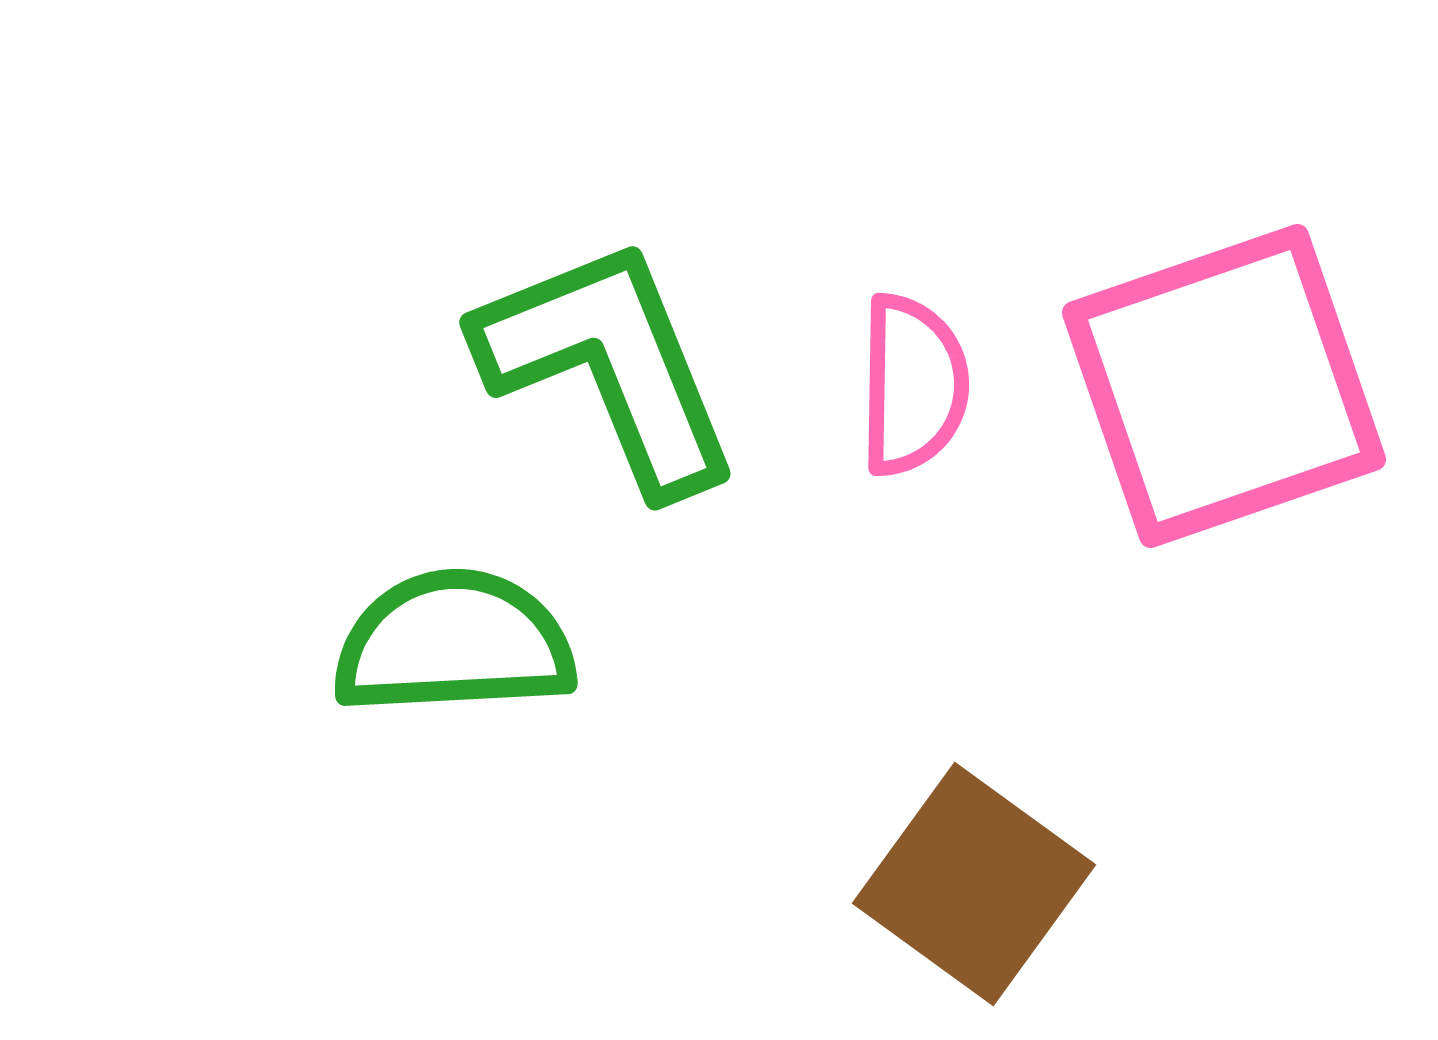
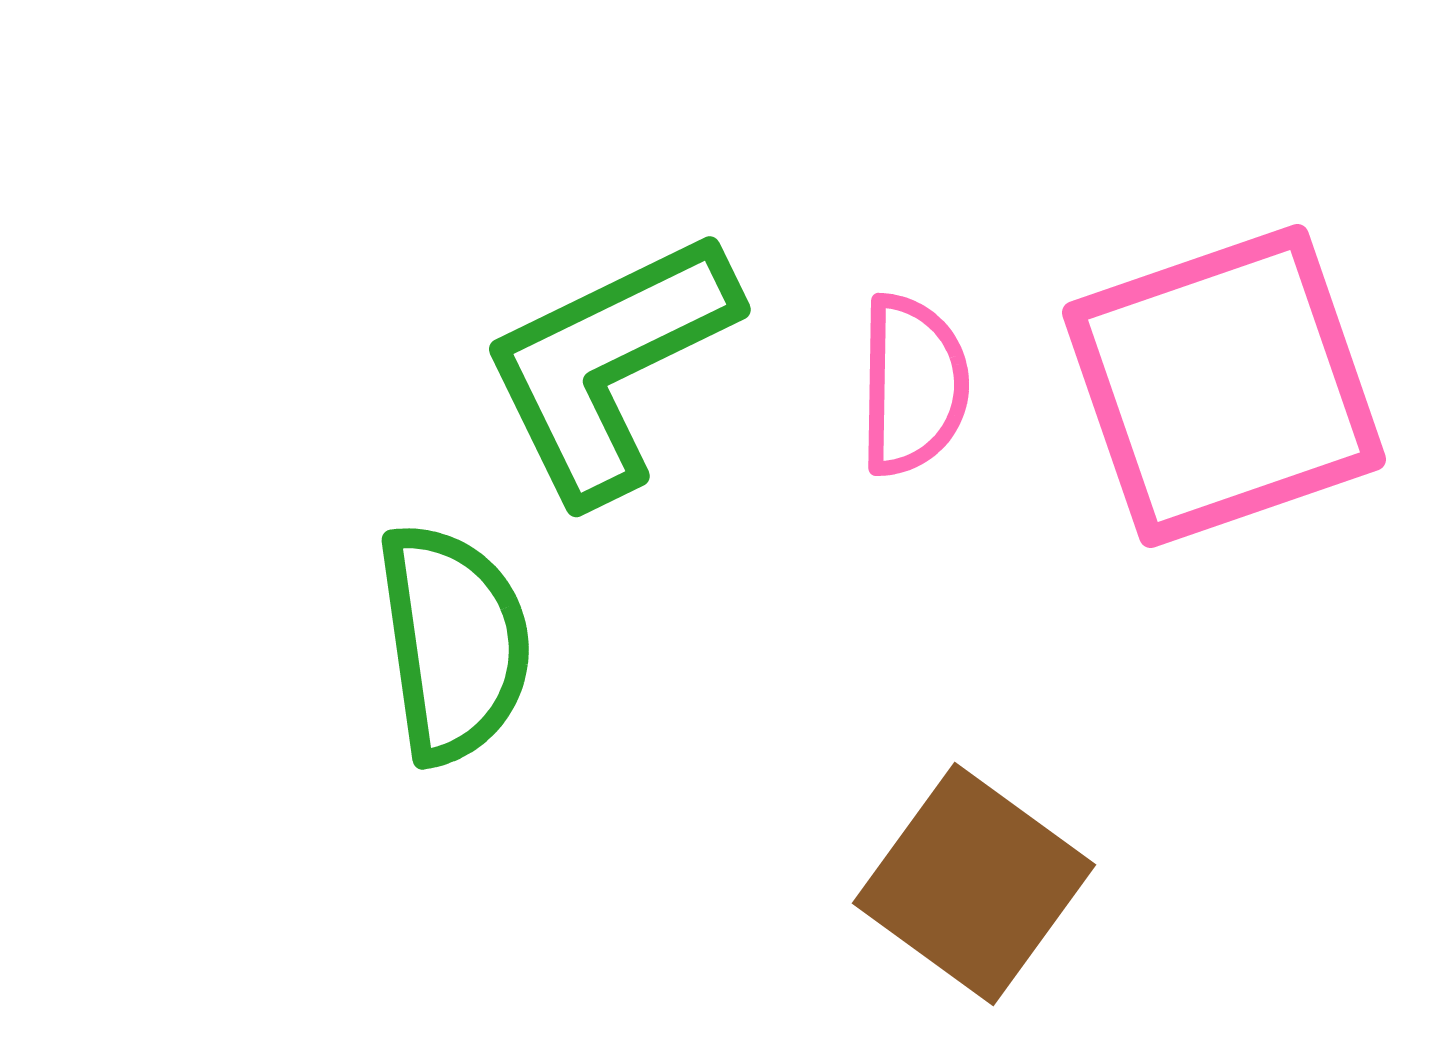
green L-shape: rotated 94 degrees counterclockwise
green semicircle: rotated 85 degrees clockwise
